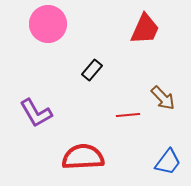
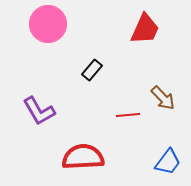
purple L-shape: moved 3 px right, 2 px up
